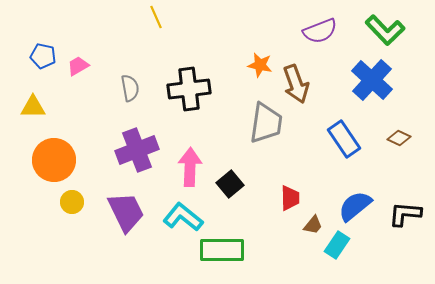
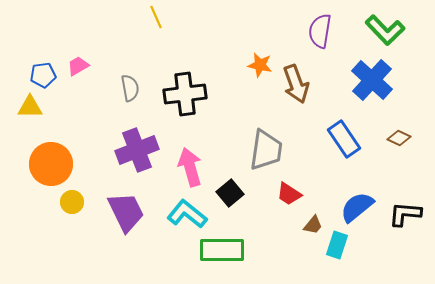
purple semicircle: rotated 120 degrees clockwise
blue pentagon: moved 19 px down; rotated 20 degrees counterclockwise
black cross: moved 4 px left, 5 px down
yellow triangle: moved 3 px left
gray trapezoid: moved 27 px down
orange circle: moved 3 px left, 4 px down
pink arrow: rotated 18 degrees counterclockwise
black square: moved 9 px down
red trapezoid: moved 1 px left, 4 px up; rotated 124 degrees clockwise
blue semicircle: moved 2 px right, 1 px down
cyan L-shape: moved 4 px right, 3 px up
cyan rectangle: rotated 16 degrees counterclockwise
